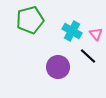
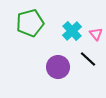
green pentagon: moved 3 px down
cyan cross: rotated 18 degrees clockwise
black line: moved 3 px down
